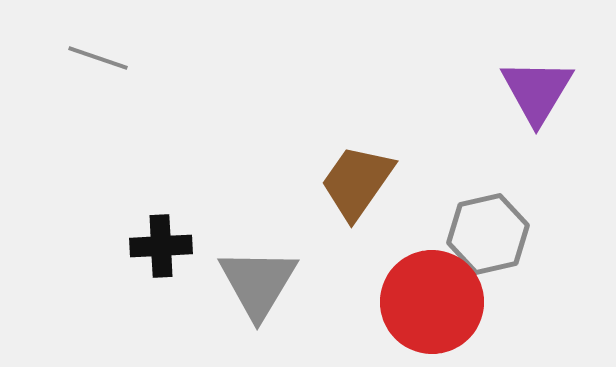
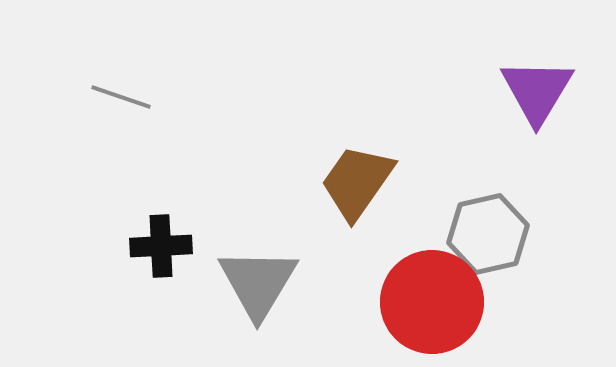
gray line: moved 23 px right, 39 px down
